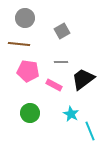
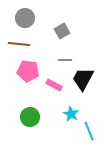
gray line: moved 4 px right, 2 px up
black trapezoid: rotated 25 degrees counterclockwise
green circle: moved 4 px down
cyan line: moved 1 px left
